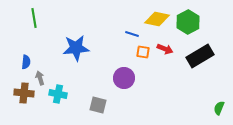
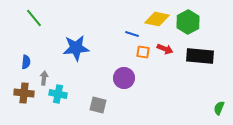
green line: rotated 30 degrees counterclockwise
black rectangle: rotated 36 degrees clockwise
gray arrow: moved 4 px right; rotated 24 degrees clockwise
